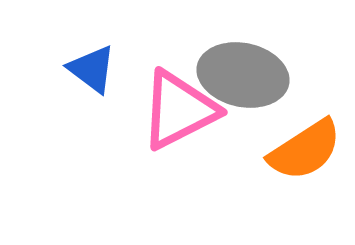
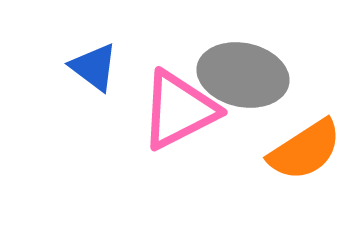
blue triangle: moved 2 px right, 2 px up
